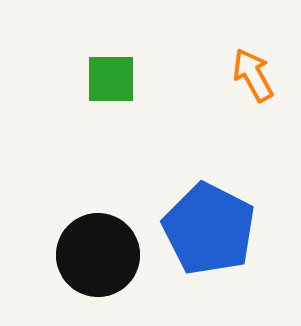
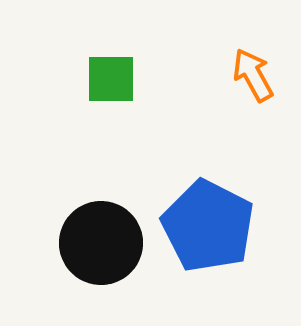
blue pentagon: moved 1 px left, 3 px up
black circle: moved 3 px right, 12 px up
